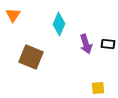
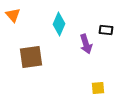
orange triangle: rotated 14 degrees counterclockwise
black rectangle: moved 2 px left, 14 px up
brown square: rotated 30 degrees counterclockwise
